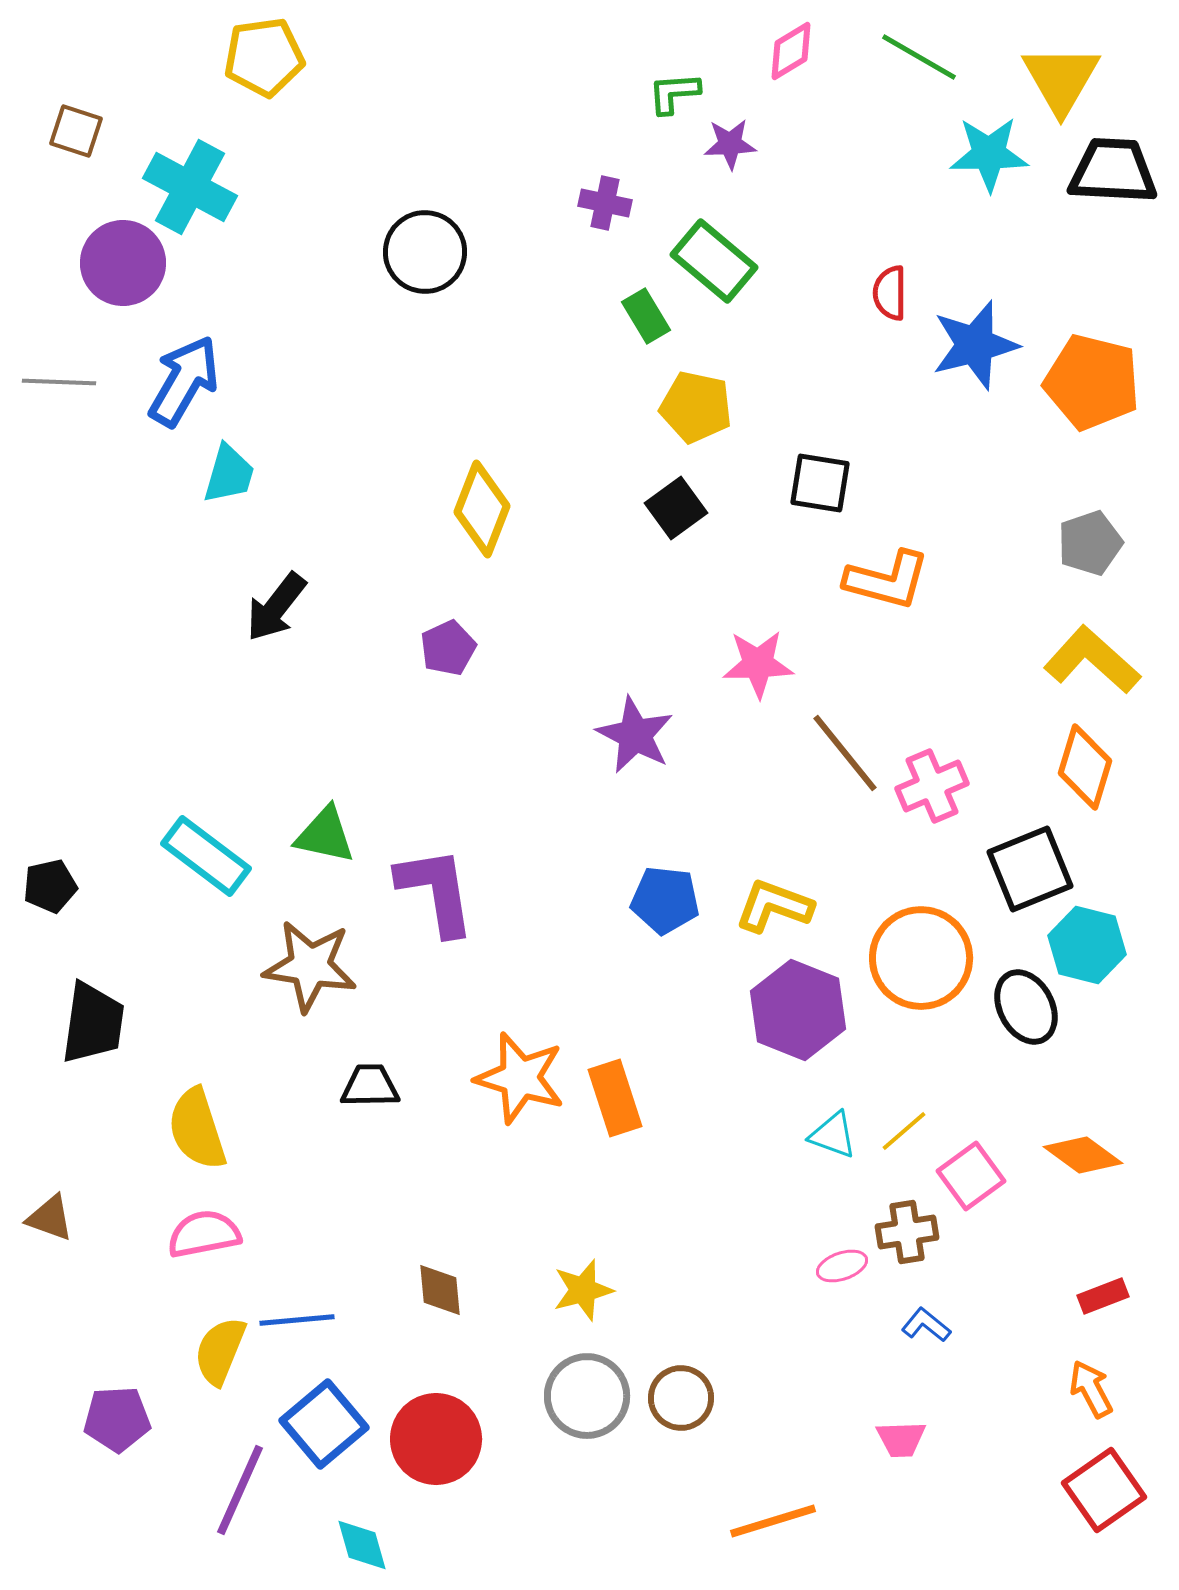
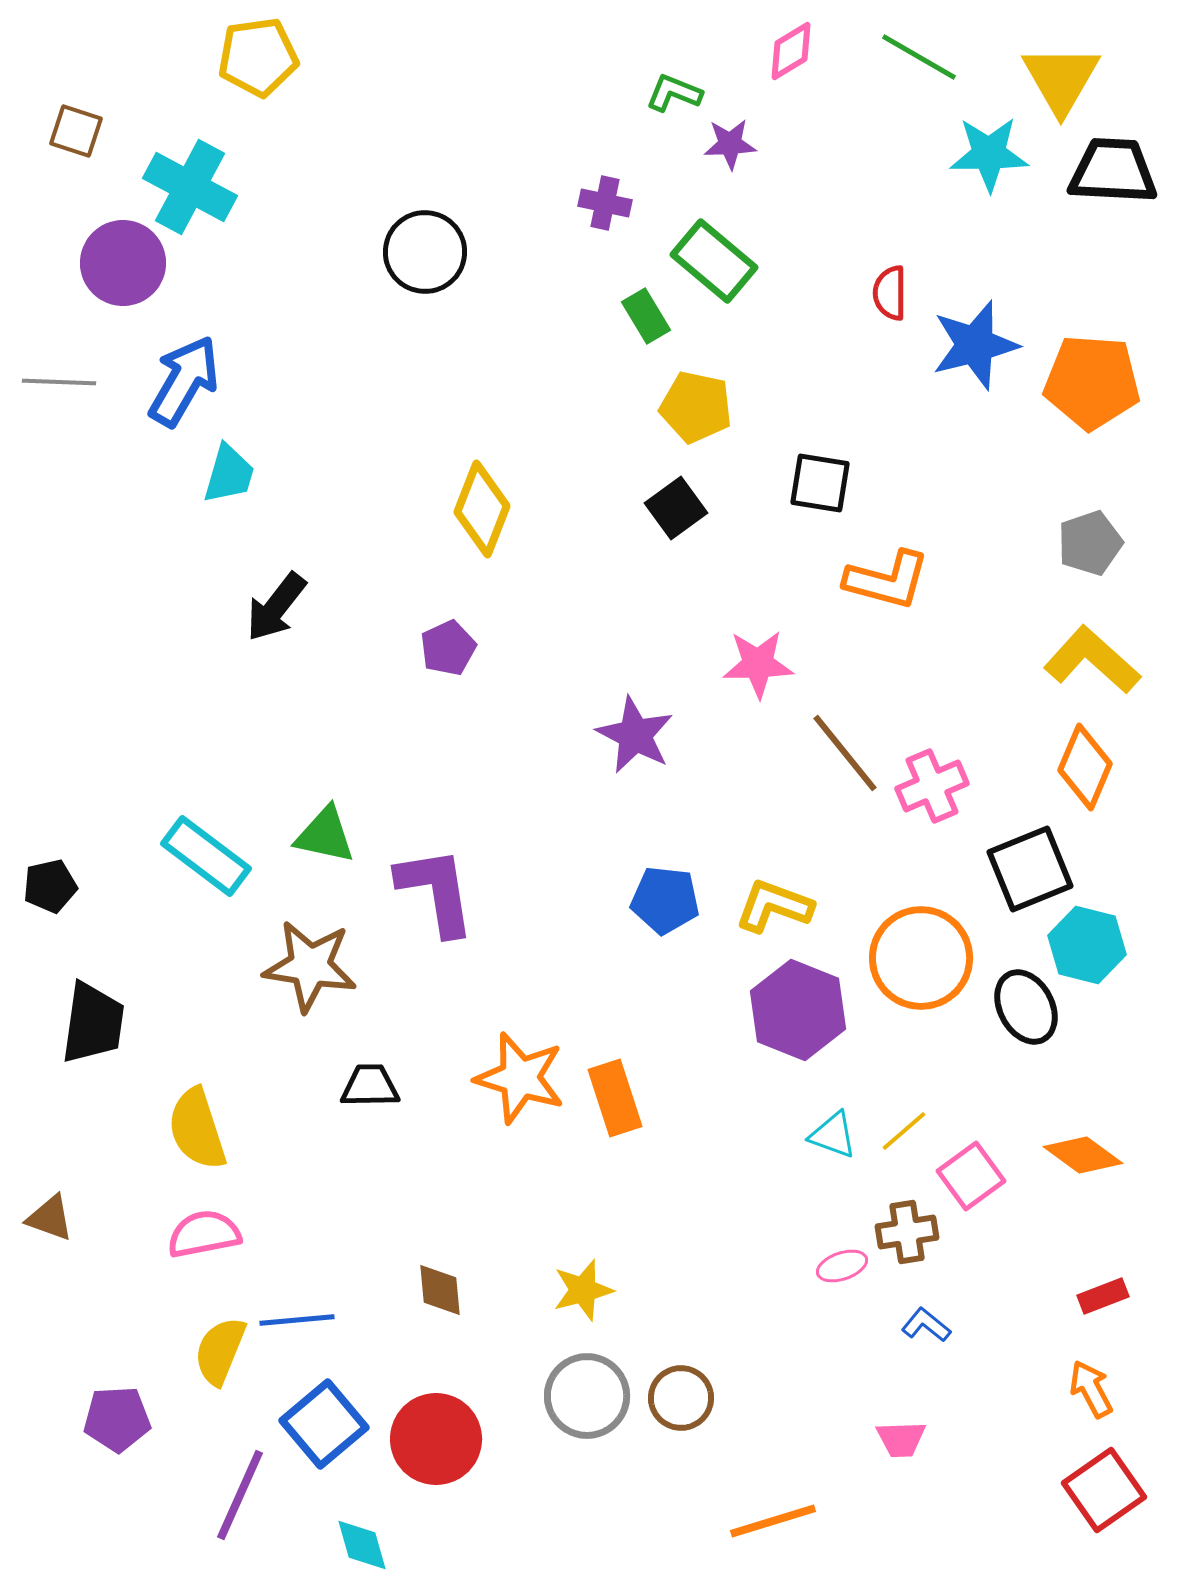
yellow pentagon at (264, 57): moved 6 px left
green L-shape at (674, 93): rotated 26 degrees clockwise
orange pentagon at (1092, 382): rotated 10 degrees counterclockwise
orange diamond at (1085, 767): rotated 6 degrees clockwise
purple line at (240, 1490): moved 5 px down
